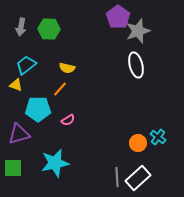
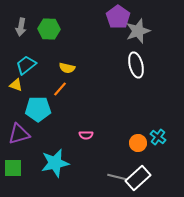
pink semicircle: moved 18 px right, 15 px down; rotated 32 degrees clockwise
gray line: rotated 72 degrees counterclockwise
